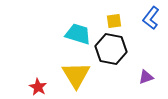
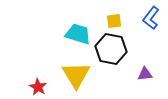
purple triangle: moved 1 px left, 3 px up; rotated 14 degrees clockwise
